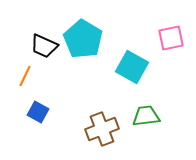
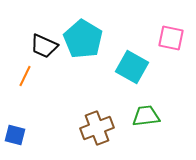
pink square: rotated 24 degrees clockwise
blue square: moved 23 px left, 23 px down; rotated 15 degrees counterclockwise
brown cross: moved 5 px left, 1 px up
